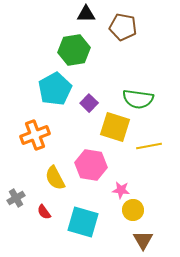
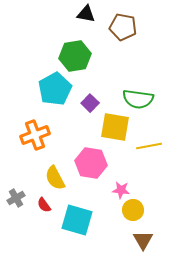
black triangle: rotated 12 degrees clockwise
green hexagon: moved 1 px right, 6 px down
purple square: moved 1 px right
yellow square: rotated 8 degrees counterclockwise
pink hexagon: moved 2 px up
red semicircle: moved 7 px up
cyan square: moved 6 px left, 2 px up
